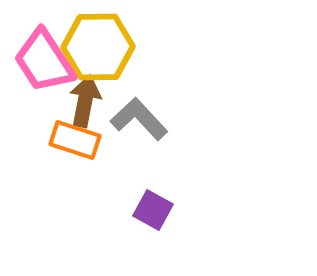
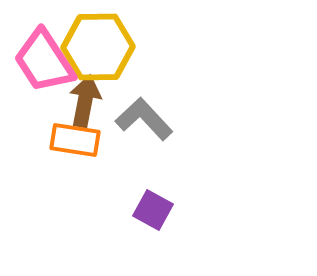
gray L-shape: moved 5 px right
orange rectangle: rotated 9 degrees counterclockwise
